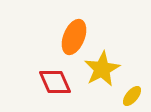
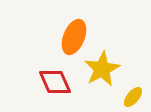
yellow ellipse: moved 1 px right, 1 px down
